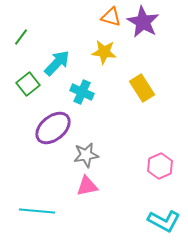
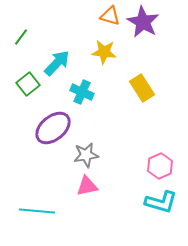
orange triangle: moved 1 px left, 1 px up
cyan L-shape: moved 3 px left, 19 px up; rotated 12 degrees counterclockwise
